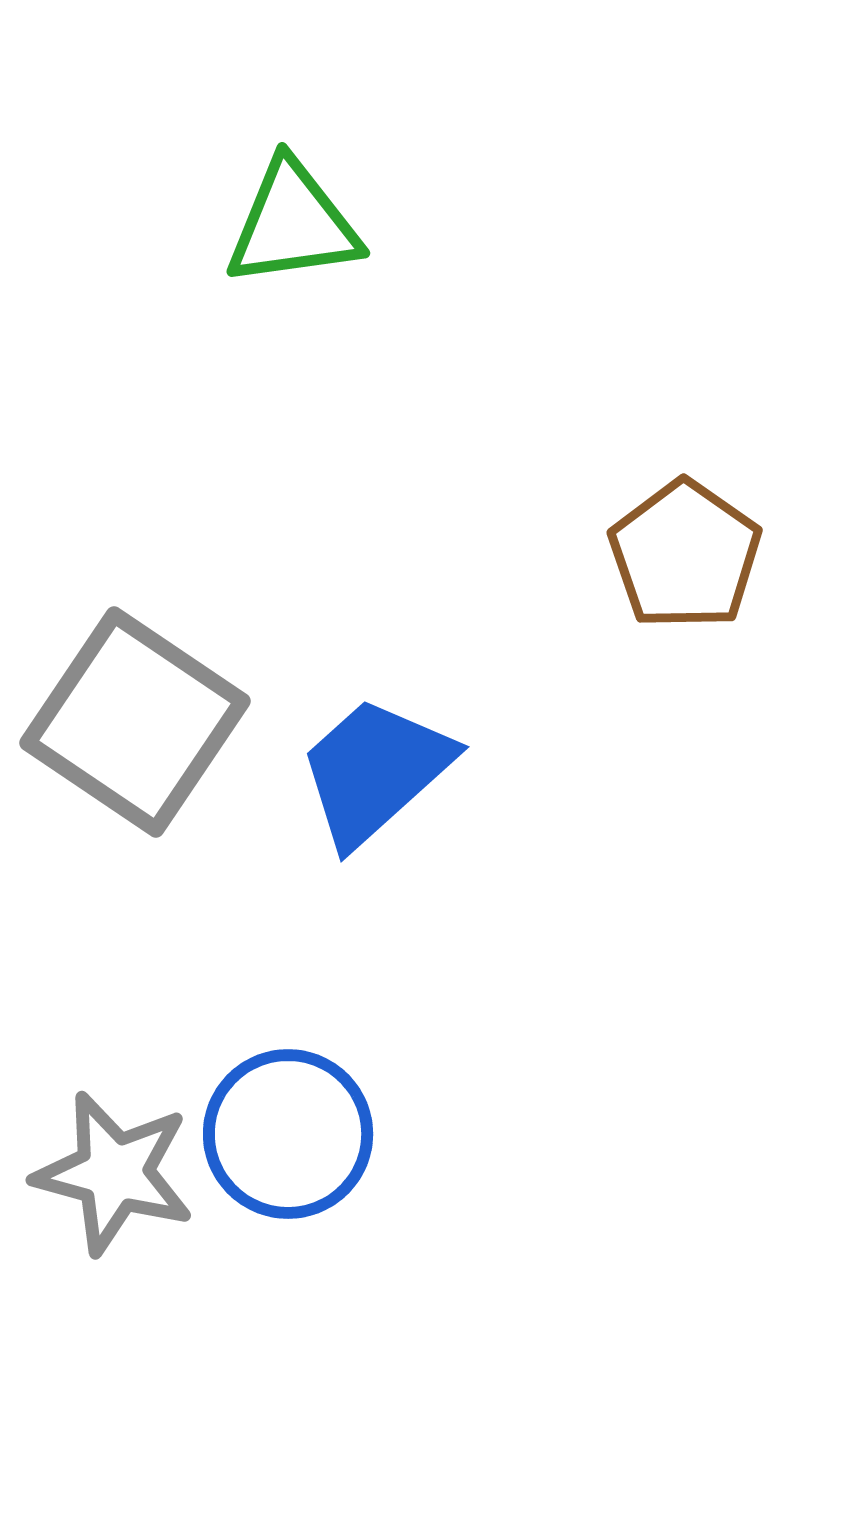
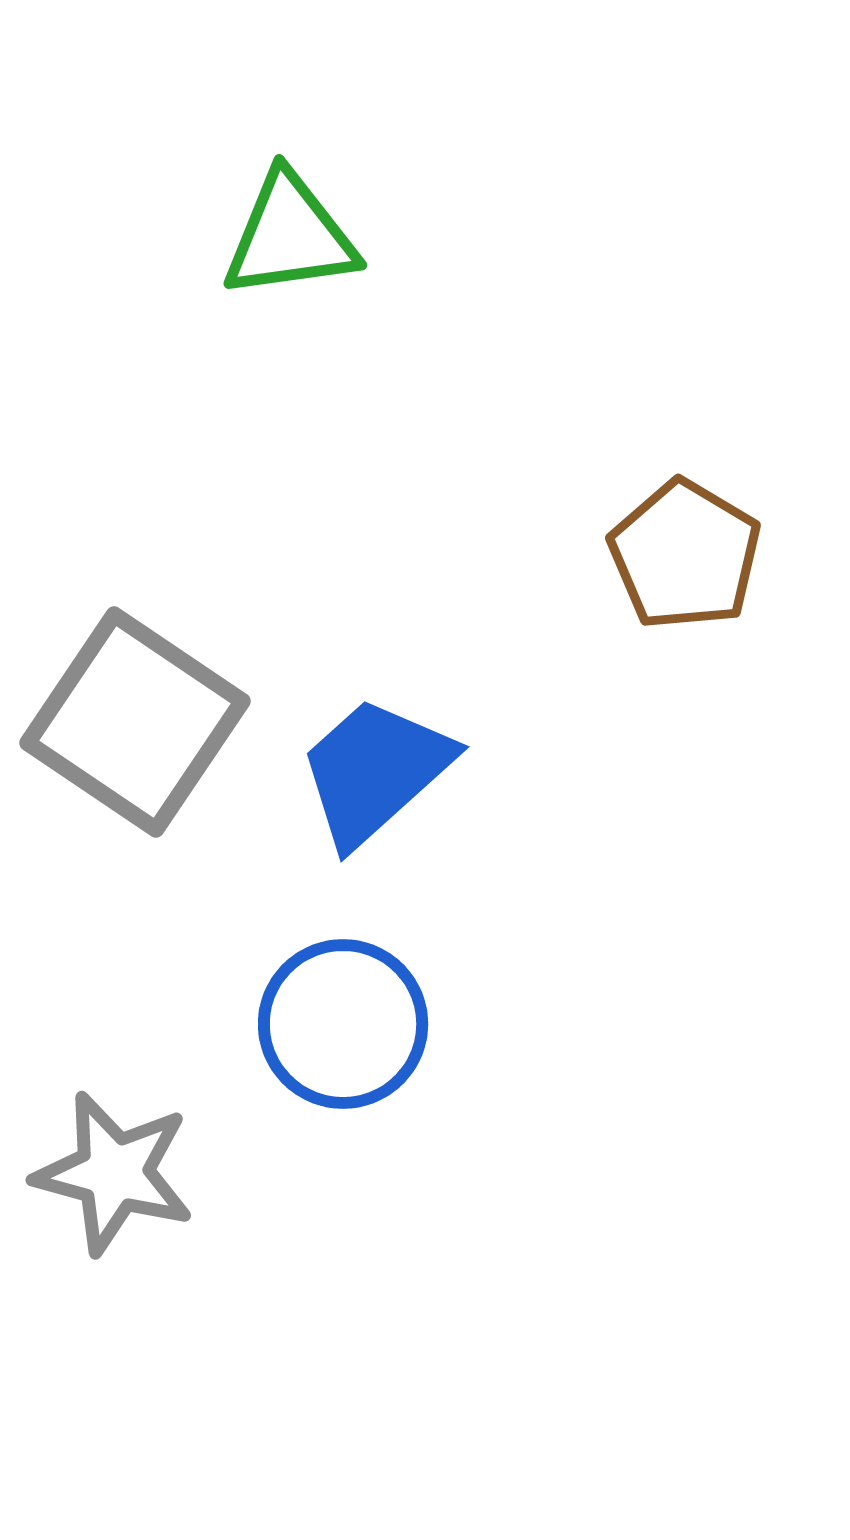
green triangle: moved 3 px left, 12 px down
brown pentagon: rotated 4 degrees counterclockwise
blue circle: moved 55 px right, 110 px up
